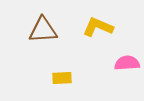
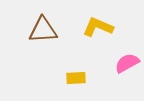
pink semicircle: rotated 25 degrees counterclockwise
yellow rectangle: moved 14 px right
